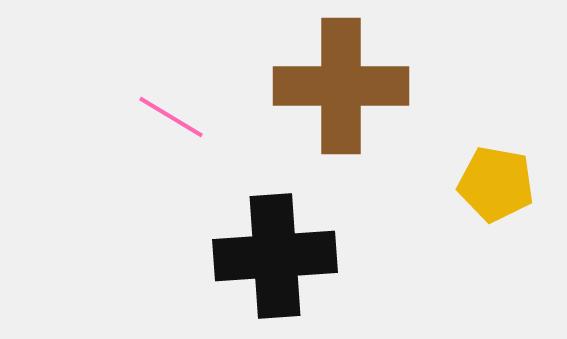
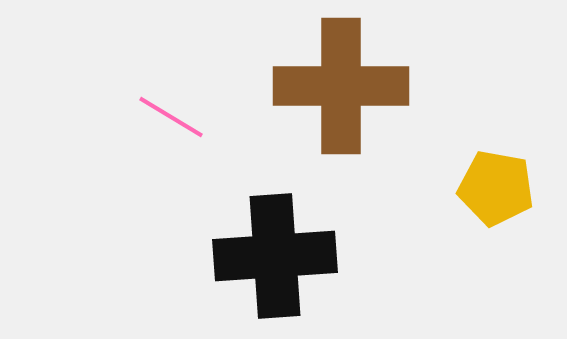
yellow pentagon: moved 4 px down
